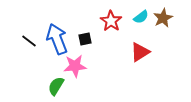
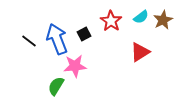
brown star: moved 2 px down
black square: moved 1 px left, 5 px up; rotated 16 degrees counterclockwise
